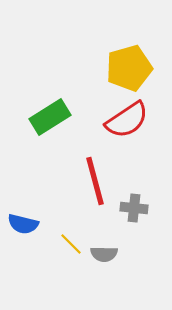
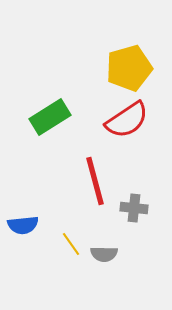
blue semicircle: moved 1 px down; rotated 20 degrees counterclockwise
yellow line: rotated 10 degrees clockwise
